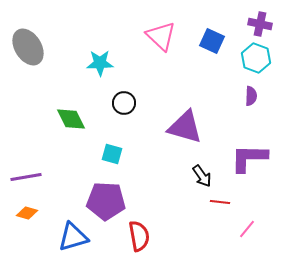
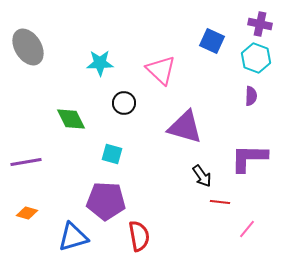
pink triangle: moved 34 px down
purple line: moved 15 px up
